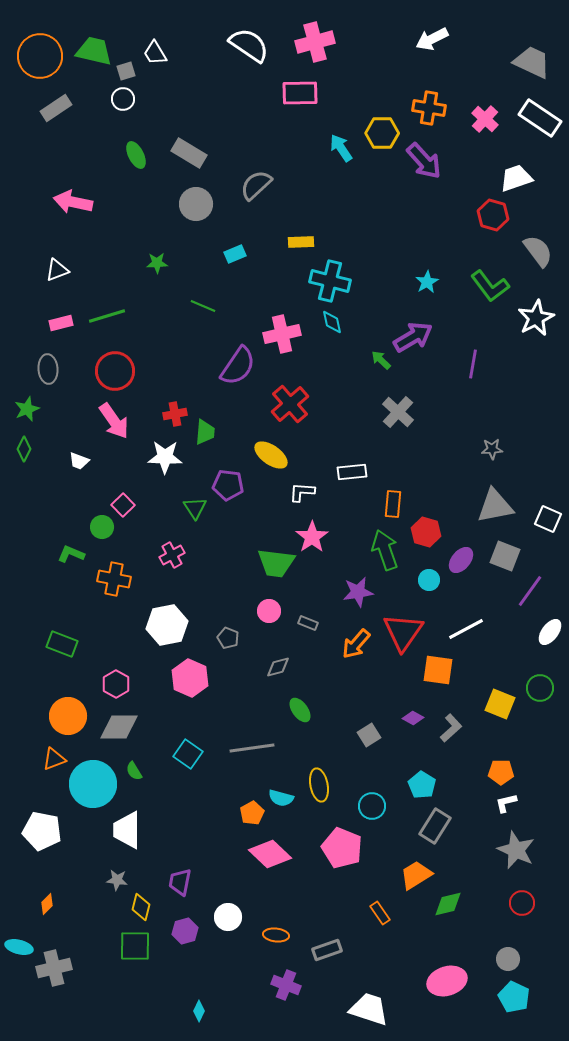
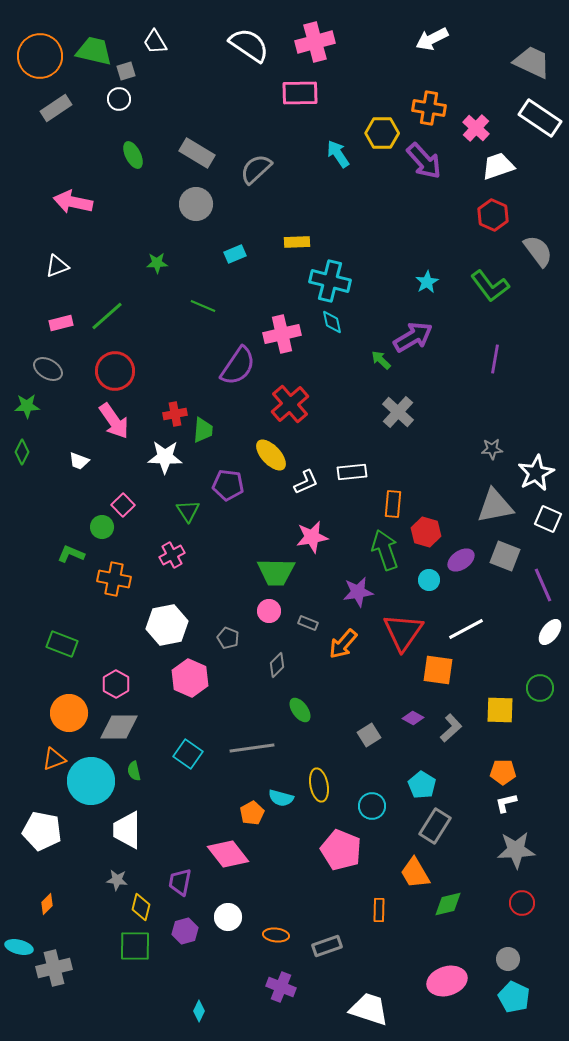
white trapezoid at (155, 53): moved 11 px up
white circle at (123, 99): moved 4 px left
pink cross at (485, 119): moved 9 px left, 9 px down
cyan arrow at (341, 148): moved 3 px left, 6 px down
gray rectangle at (189, 153): moved 8 px right
green ellipse at (136, 155): moved 3 px left
white trapezoid at (516, 178): moved 18 px left, 12 px up
gray semicircle at (256, 185): moved 16 px up
red hexagon at (493, 215): rotated 8 degrees clockwise
yellow rectangle at (301, 242): moved 4 px left
white triangle at (57, 270): moved 4 px up
green line at (107, 316): rotated 24 degrees counterclockwise
white star at (536, 318): moved 155 px down
purple line at (473, 364): moved 22 px right, 5 px up
gray ellipse at (48, 369): rotated 56 degrees counterclockwise
green star at (27, 409): moved 3 px up; rotated 20 degrees clockwise
green trapezoid at (205, 432): moved 2 px left, 2 px up
green diamond at (24, 449): moved 2 px left, 3 px down
yellow ellipse at (271, 455): rotated 12 degrees clockwise
white L-shape at (302, 492): moved 4 px right, 10 px up; rotated 152 degrees clockwise
green triangle at (195, 508): moved 7 px left, 3 px down
pink star at (312, 537): rotated 24 degrees clockwise
purple ellipse at (461, 560): rotated 16 degrees clockwise
green trapezoid at (276, 563): moved 9 px down; rotated 6 degrees counterclockwise
purple line at (530, 591): moved 13 px right, 6 px up; rotated 60 degrees counterclockwise
orange arrow at (356, 644): moved 13 px left
gray diamond at (278, 667): moved 1 px left, 2 px up; rotated 30 degrees counterclockwise
yellow square at (500, 704): moved 6 px down; rotated 20 degrees counterclockwise
orange circle at (68, 716): moved 1 px right, 3 px up
green semicircle at (134, 771): rotated 18 degrees clockwise
orange pentagon at (501, 772): moved 2 px right
cyan circle at (93, 784): moved 2 px left, 3 px up
pink pentagon at (342, 848): moved 1 px left, 2 px down
gray star at (516, 850): rotated 27 degrees counterclockwise
pink diamond at (270, 854): moved 42 px left; rotated 9 degrees clockwise
orange trapezoid at (416, 875): moved 1 px left, 2 px up; rotated 88 degrees counterclockwise
orange rectangle at (380, 913): moved 1 px left, 3 px up; rotated 35 degrees clockwise
gray rectangle at (327, 950): moved 4 px up
purple cross at (286, 985): moved 5 px left, 2 px down
